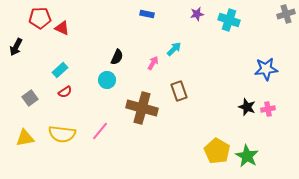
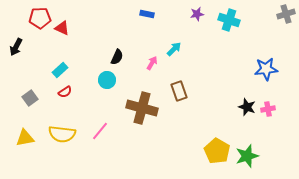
pink arrow: moved 1 px left
green star: rotated 25 degrees clockwise
